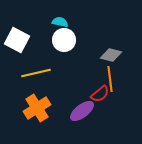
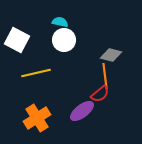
orange line: moved 5 px left, 3 px up
orange cross: moved 10 px down
